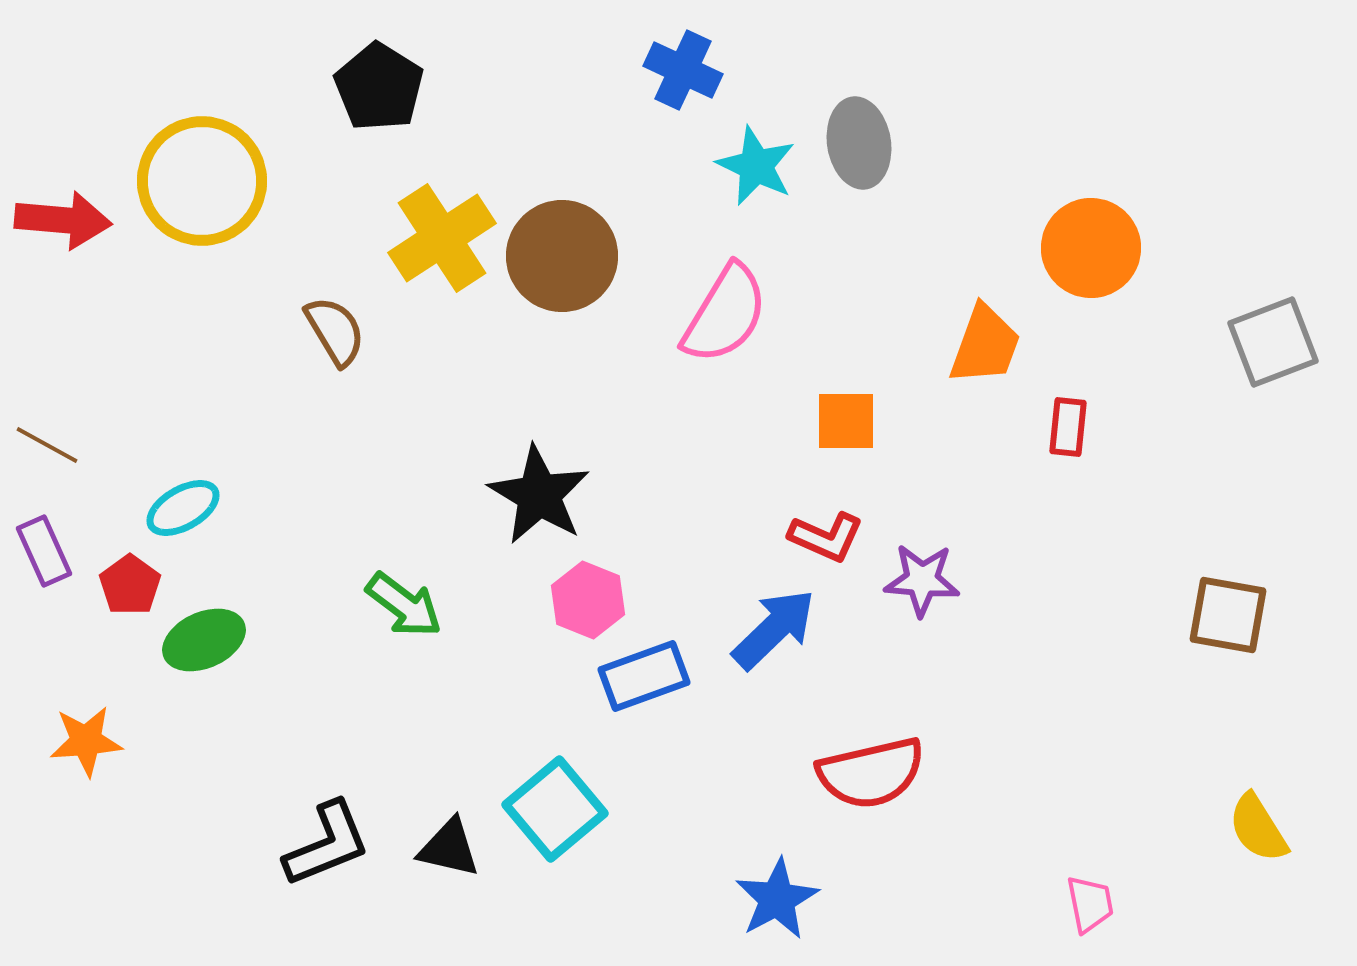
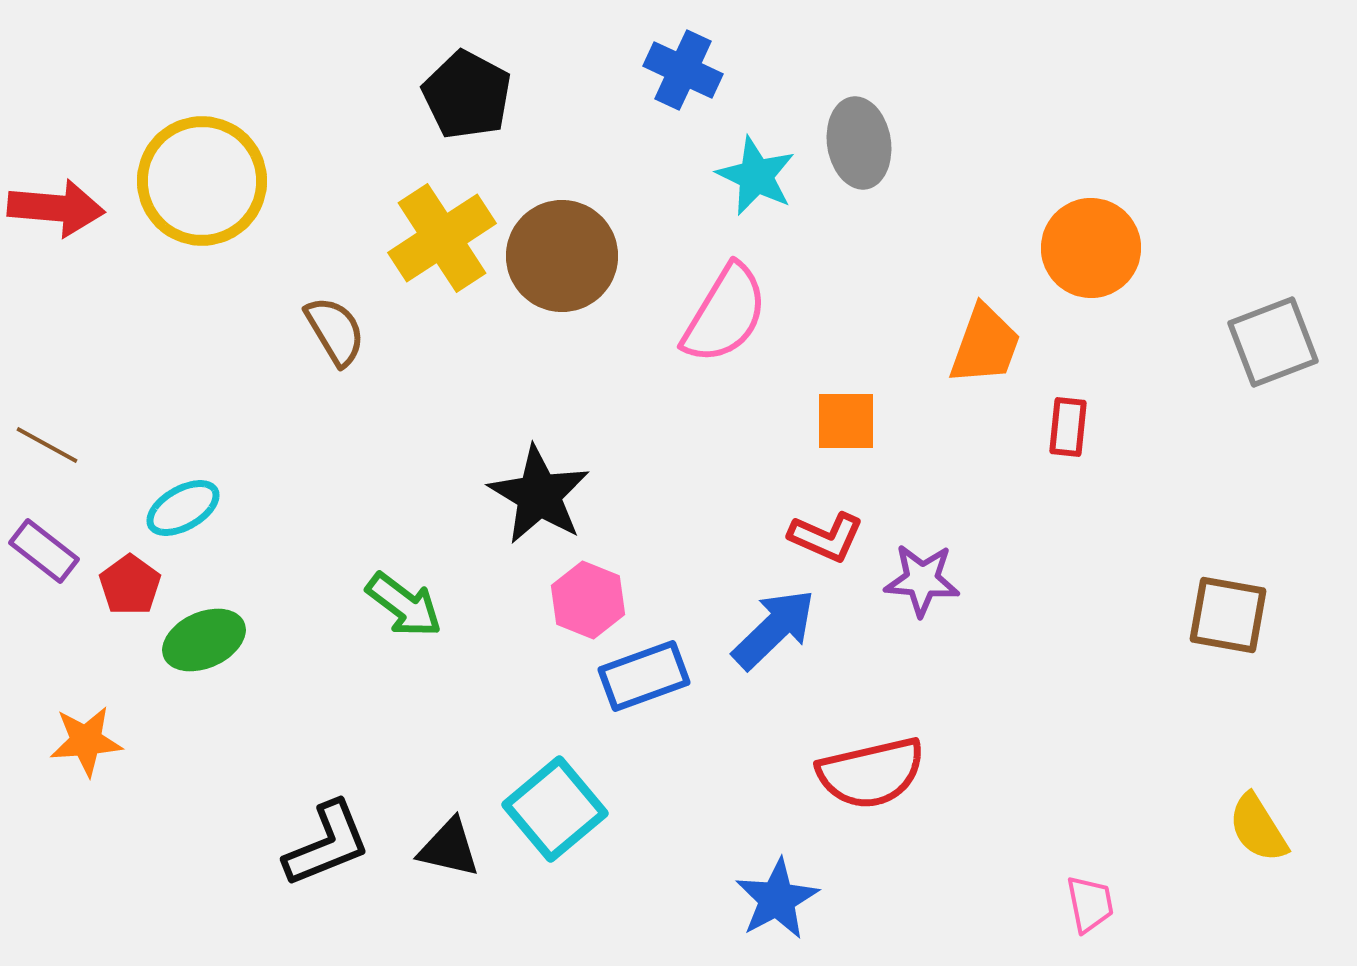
black pentagon: moved 88 px right, 8 px down; rotated 4 degrees counterclockwise
cyan star: moved 10 px down
red arrow: moved 7 px left, 12 px up
purple rectangle: rotated 28 degrees counterclockwise
